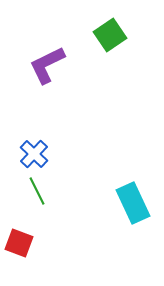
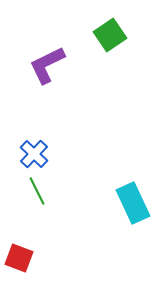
red square: moved 15 px down
